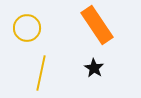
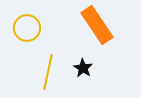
black star: moved 11 px left
yellow line: moved 7 px right, 1 px up
